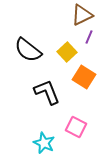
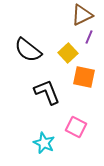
yellow square: moved 1 px right, 1 px down
orange square: rotated 20 degrees counterclockwise
